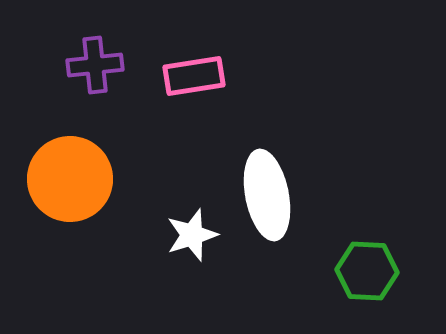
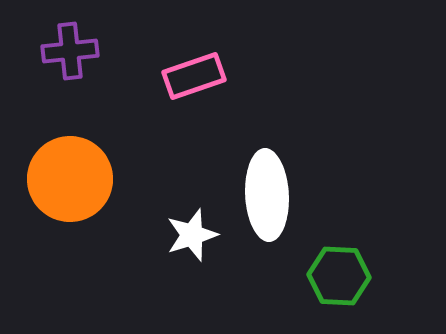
purple cross: moved 25 px left, 14 px up
pink rectangle: rotated 10 degrees counterclockwise
white ellipse: rotated 8 degrees clockwise
green hexagon: moved 28 px left, 5 px down
